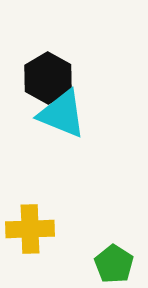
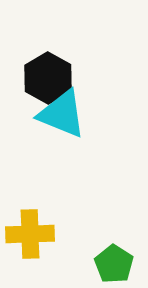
yellow cross: moved 5 px down
